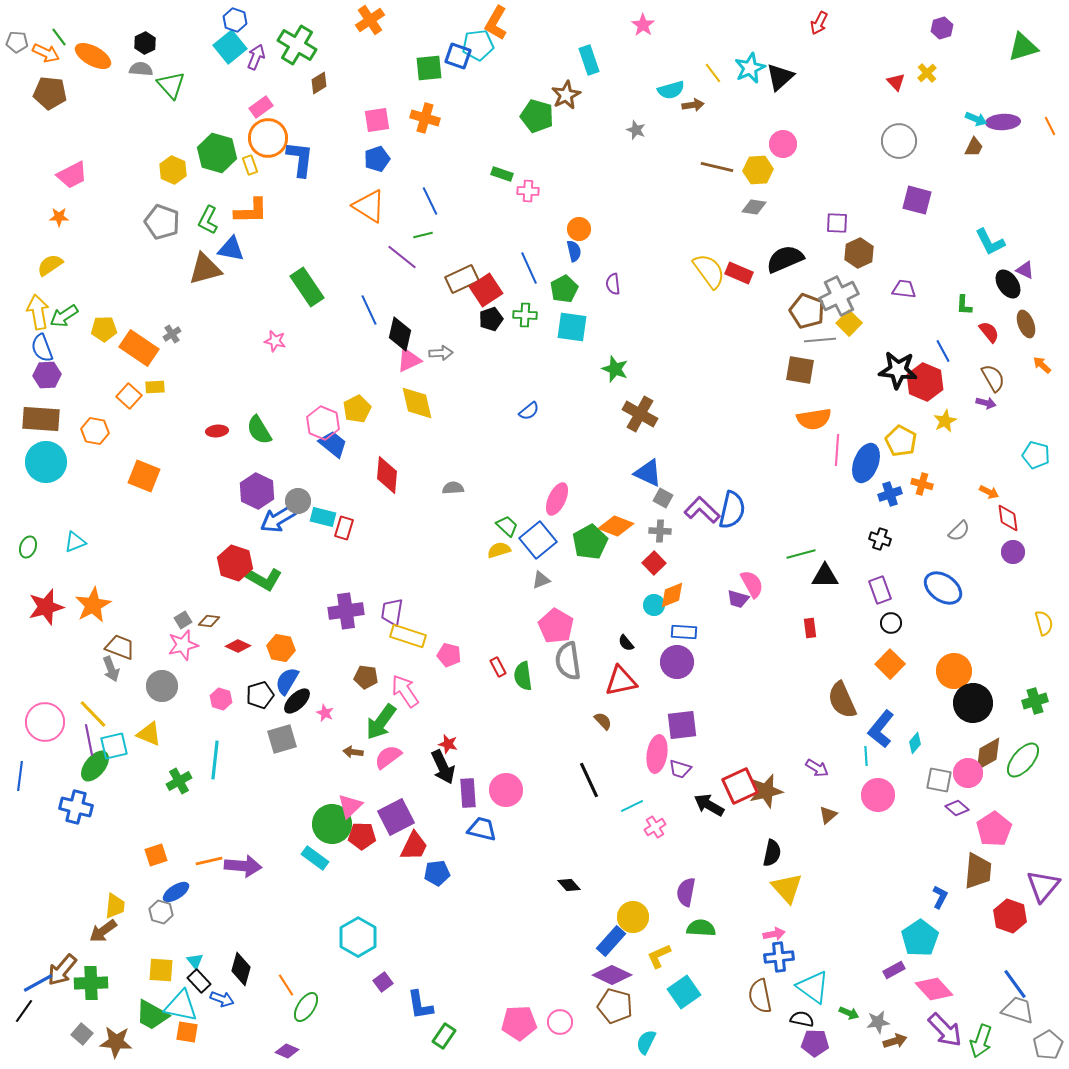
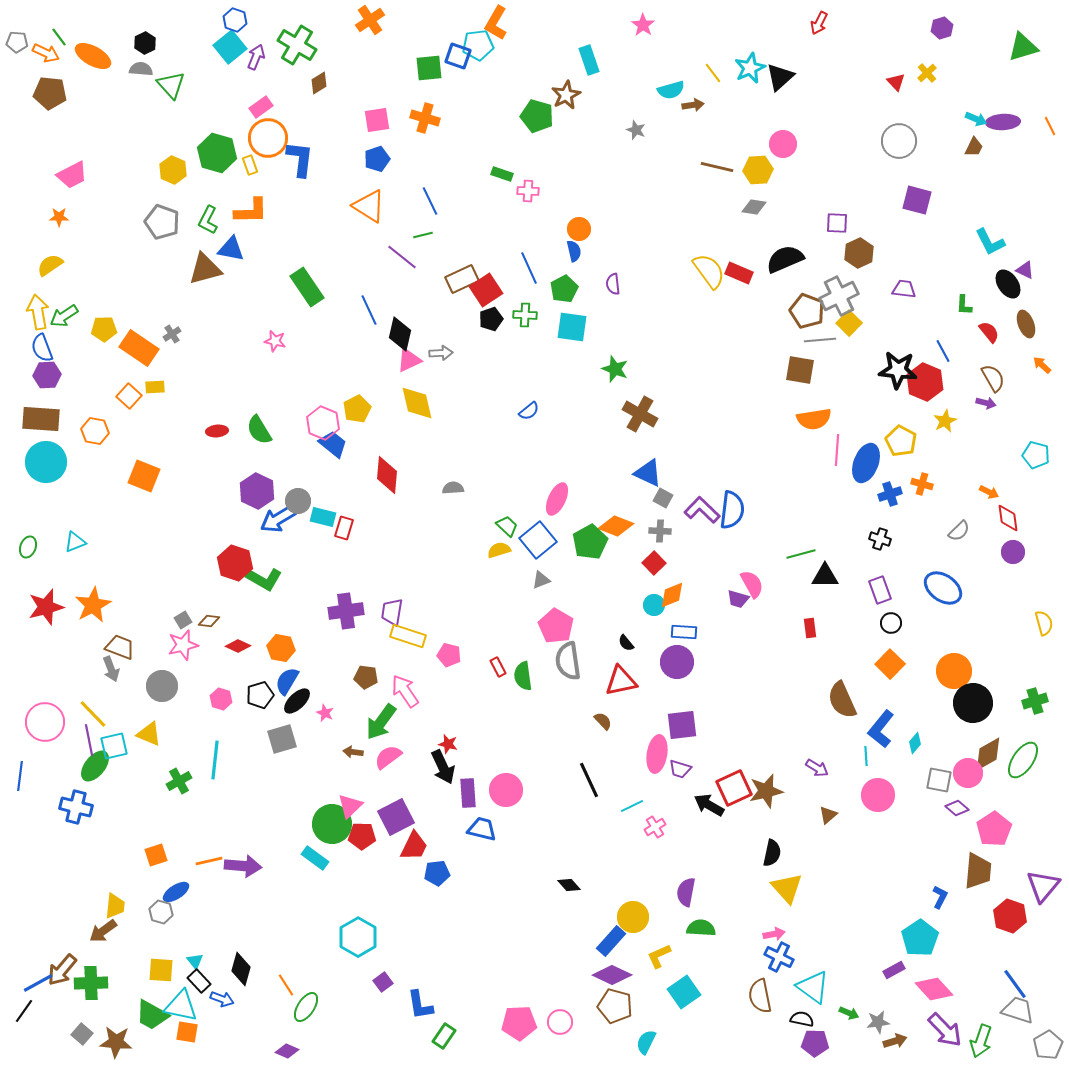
blue semicircle at (732, 510): rotated 6 degrees counterclockwise
green ellipse at (1023, 760): rotated 6 degrees counterclockwise
red square at (740, 786): moved 6 px left, 2 px down
blue cross at (779, 957): rotated 32 degrees clockwise
